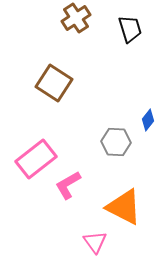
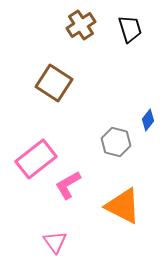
brown cross: moved 5 px right, 7 px down
gray hexagon: rotated 12 degrees clockwise
orange triangle: moved 1 px left, 1 px up
pink triangle: moved 40 px left
